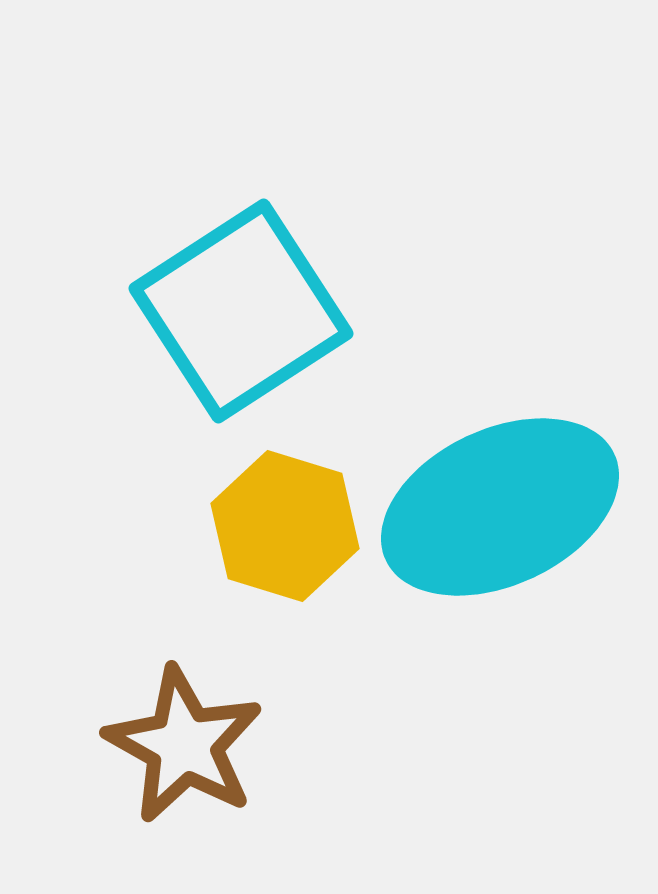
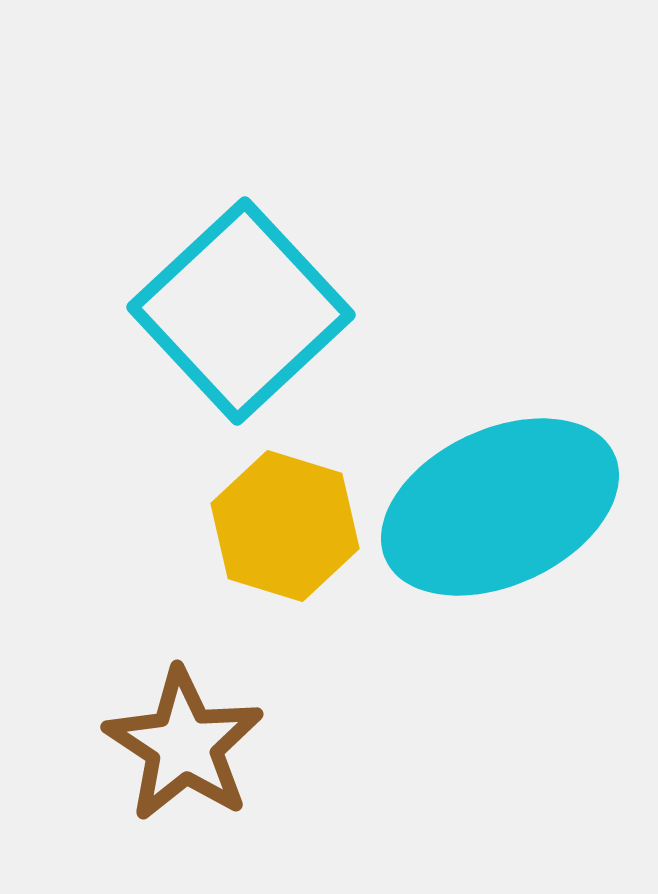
cyan square: rotated 10 degrees counterclockwise
brown star: rotated 4 degrees clockwise
